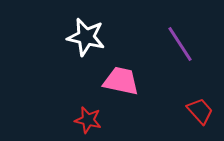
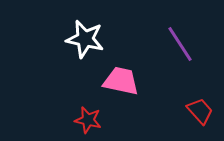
white star: moved 1 px left, 2 px down
